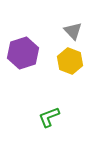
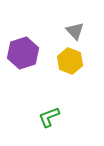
gray triangle: moved 2 px right
